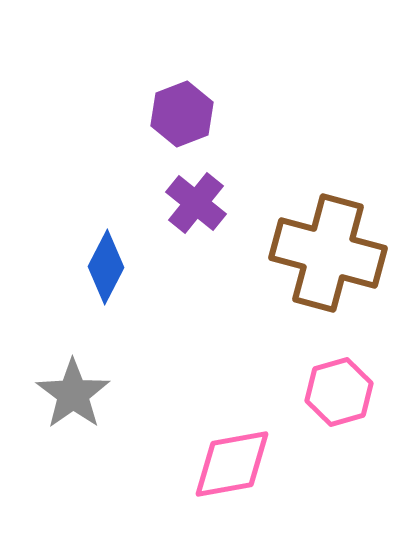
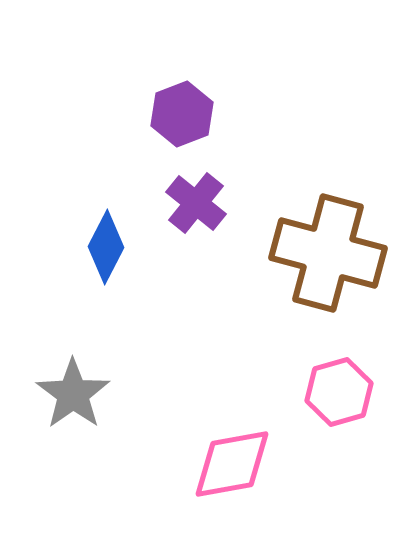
blue diamond: moved 20 px up
